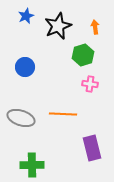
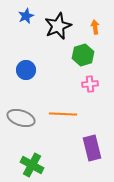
blue circle: moved 1 px right, 3 px down
pink cross: rotated 14 degrees counterclockwise
green cross: rotated 30 degrees clockwise
